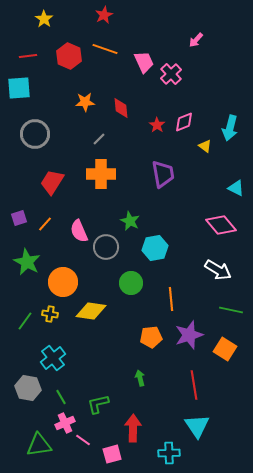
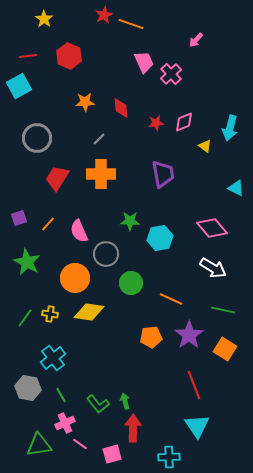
orange line at (105, 49): moved 26 px right, 25 px up
cyan square at (19, 88): moved 2 px up; rotated 25 degrees counterclockwise
red star at (157, 125): moved 1 px left, 2 px up; rotated 28 degrees clockwise
gray circle at (35, 134): moved 2 px right, 4 px down
red trapezoid at (52, 182): moved 5 px right, 4 px up
green star at (130, 221): rotated 24 degrees counterclockwise
orange line at (45, 224): moved 3 px right
pink diamond at (221, 225): moved 9 px left, 3 px down
gray circle at (106, 247): moved 7 px down
cyan hexagon at (155, 248): moved 5 px right, 10 px up
white arrow at (218, 270): moved 5 px left, 2 px up
orange circle at (63, 282): moved 12 px right, 4 px up
orange line at (171, 299): rotated 60 degrees counterclockwise
green line at (231, 310): moved 8 px left
yellow diamond at (91, 311): moved 2 px left, 1 px down
green line at (25, 321): moved 3 px up
purple star at (189, 335): rotated 16 degrees counterclockwise
green arrow at (140, 378): moved 15 px left, 23 px down
red line at (194, 385): rotated 12 degrees counterclockwise
green line at (61, 397): moved 2 px up
green L-shape at (98, 404): rotated 115 degrees counterclockwise
pink line at (83, 440): moved 3 px left, 4 px down
cyan cross at (169, 453): moved 4 px down
